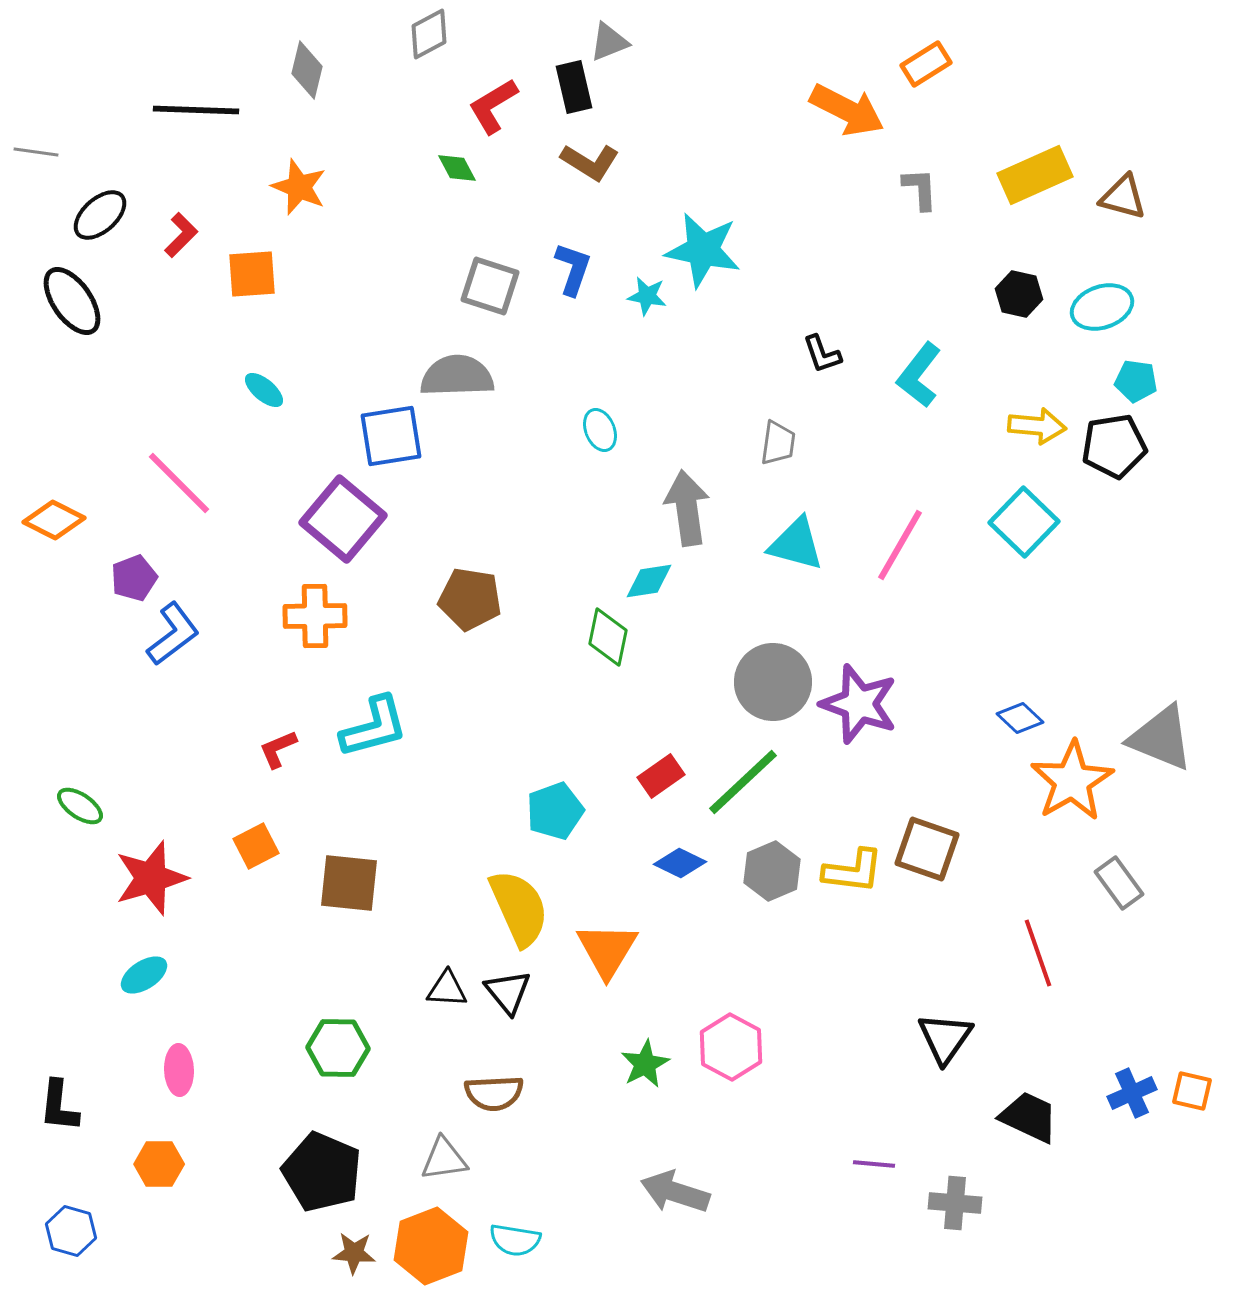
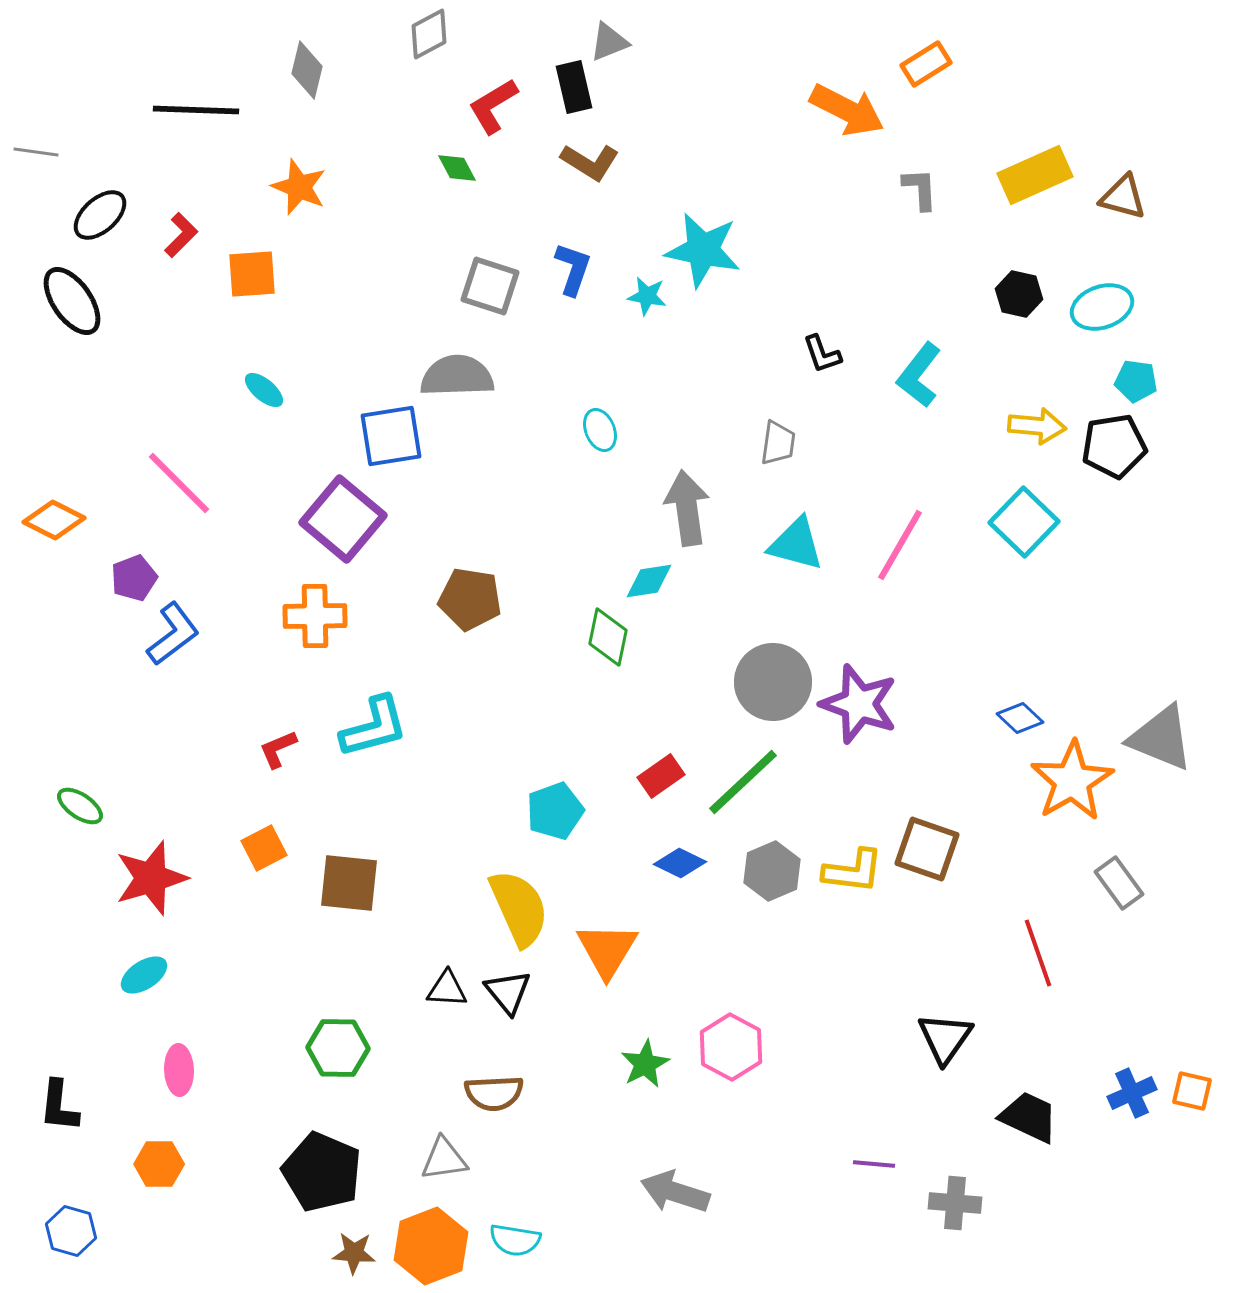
orange square at (256, 846): moved 8 px right, 2 px down
